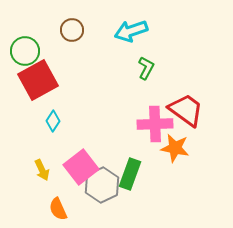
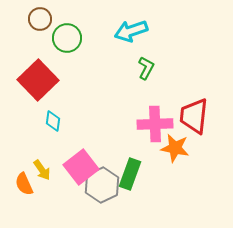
brown circle: moved 32 px left, 11 px up
green circle: moved 42 px right, 13 px up
red square: rotated 15 degrees counterclockwise
red trapezoid: moved 8 px right, 6 px down; rotated 120 degrees counterclockwise
cyan diamond: rotated 25 degrees counterclockwise
yellow arrow: rotated 10 degrees counterclockwise
orange semicircle: moved 34 px left, 25 px up
